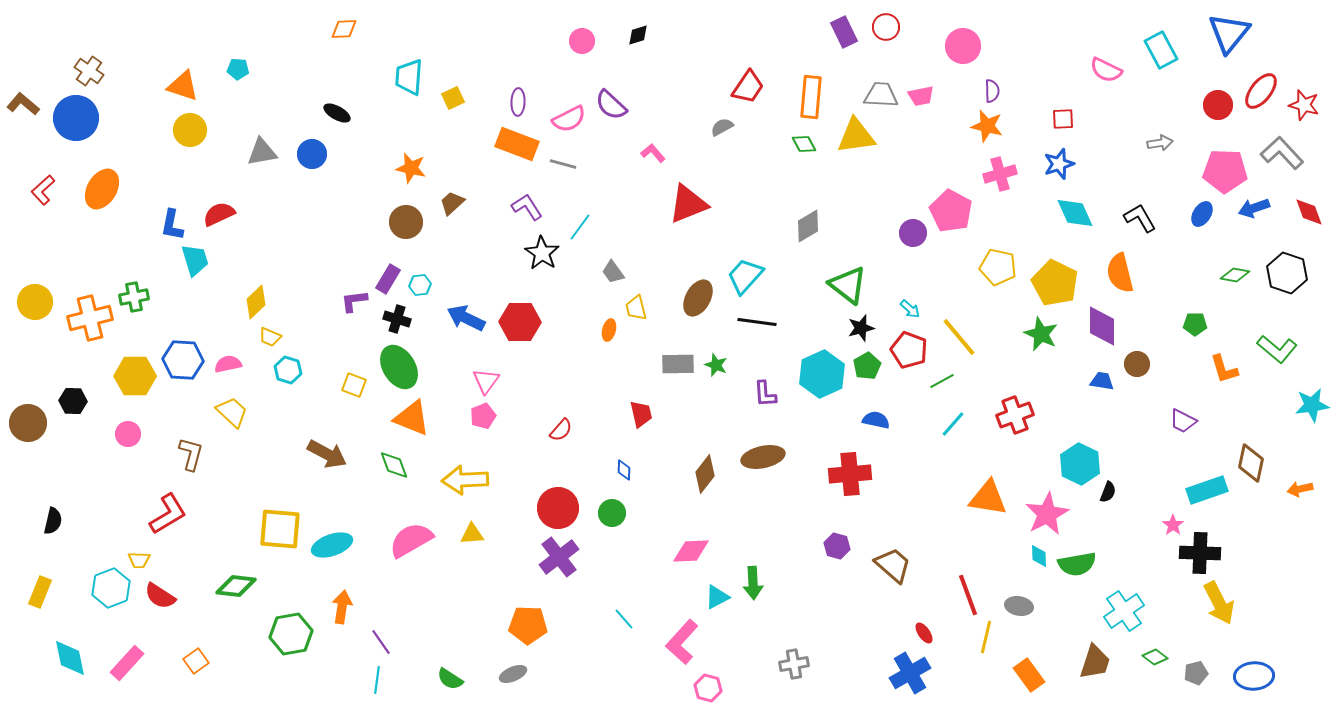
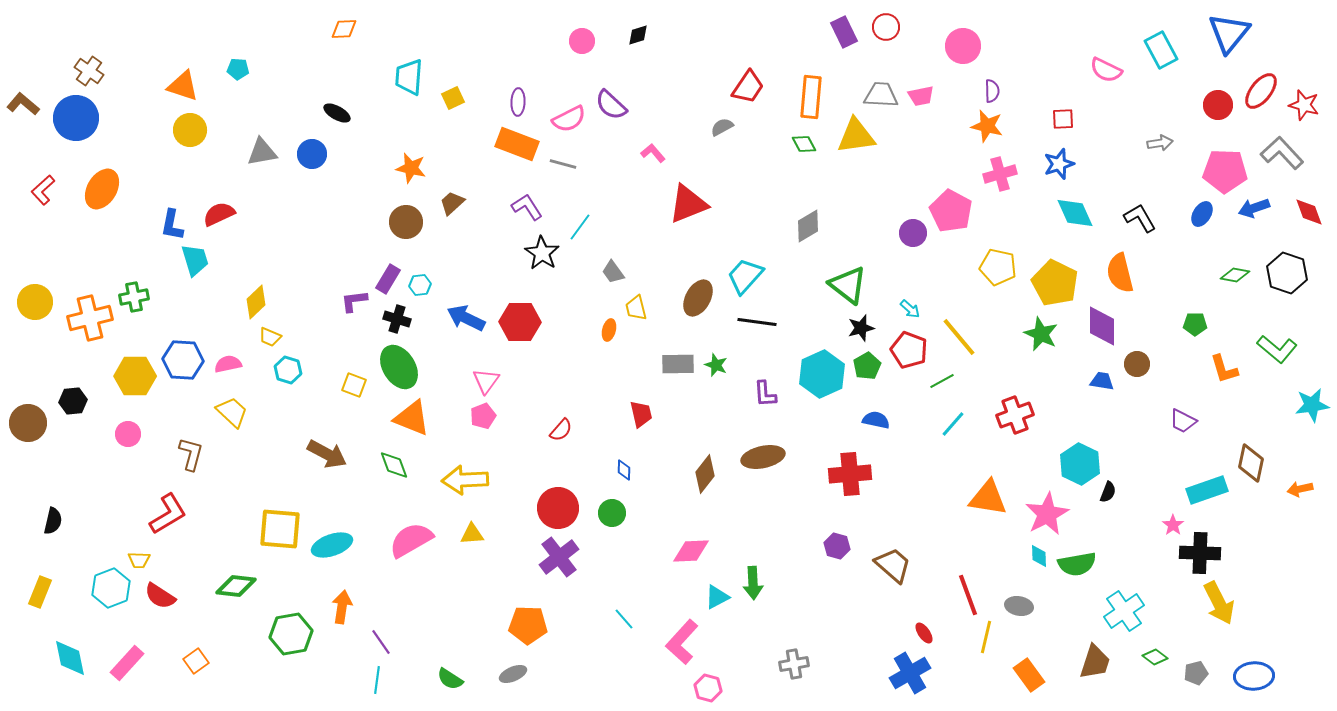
black hexagon at (73, 401): rotated 8 degrees counterclockwise
